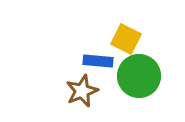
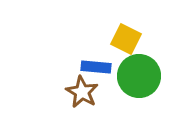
blue rectangle: moved 2 px left, 6 px down
brown star: moved 1 px down; rotated 20 degrees counterclockwise
